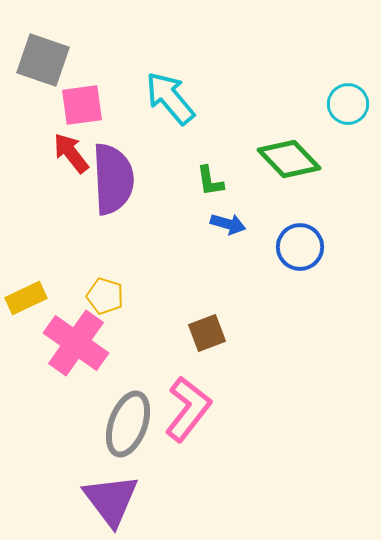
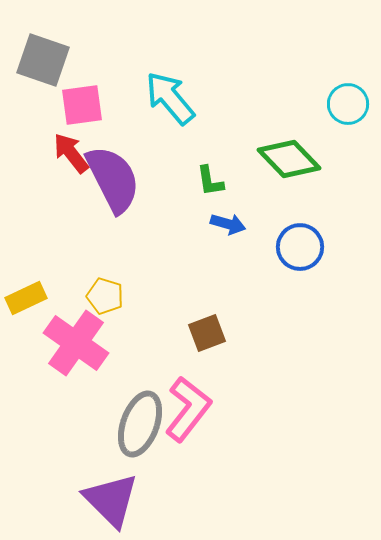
purple semicircle: rotated 24 degrees counterclockwise
gray ellipse: moved 12 px right
purple triangle: rotated 8 degrees counterclockwise
